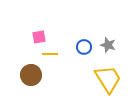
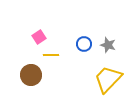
pink square: rotated 24 degrees counterclockwise
blue circle: moved 3 px up
yellow line: moved 1 px right, 1 px down
yellow trapezoid: rotated 104 degrees counterclockwise
